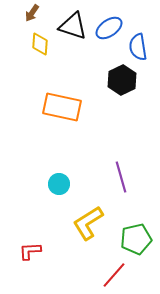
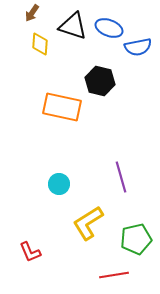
blue ellipse: rotated 56 degrees clockwise
blue semicircle: rotated 92 degrees counterclockwise
black hexagon: moved 22 px left, 1 px down; rotated 20 degrees counterclockwise
red L-shape: moved 1 px down; rotated 110 degrees counterclockwise
red line: rotated 40 degrees clockwise
